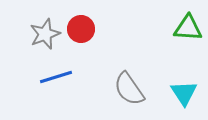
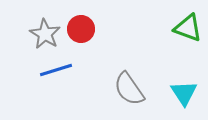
green triangle: rotated 16 degrees clockwise
gray star: rotated 20 degrees counterclockwise
blue line: moved 7 px up
